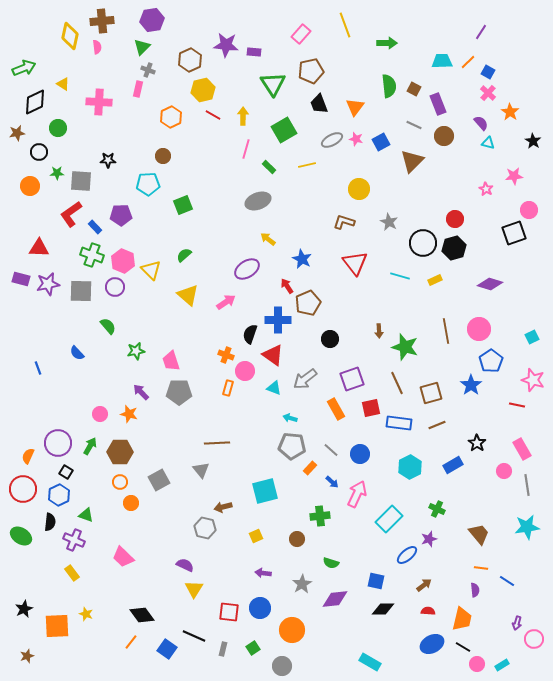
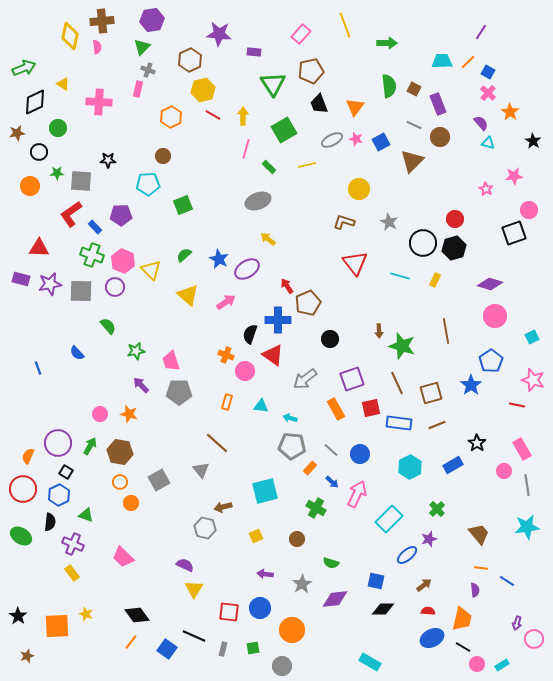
purple star at (226, 45): moved 7 px left, 11 px up
brown circle at (444, 136): moved 4 px left, 1 px down
blue star at (302, 259): moved 83 px left
yellow rectangle at (435, 280): rotated 40 degrees counterclockwise
purple star at (48, 284): moved 2 px right
pink circle at (479, 329): moved 16 px right, 13 px up
green star at (405, 347): moved 3 px left, 1 px up
orange rectangle at (228, 388): moved 1 px left, 14 px down
cyan triangle at (274, 388): moved 13 px left, 18 px down; rotated 14 degrees counterclockwise
purple arrow at (141, 392): moved 7 px up
brown line at (217, 443): rotated 45 degrees clockwise
brown hexagon at (120, 452): rotated 10 degrees clockwise
green cross at (437, 509): rotated 21 degrees clockwise
green cross at (320, 516): moved 4 px left, 8 px up; rotated 36 degrees clockwise
purple cross at (74, 540): moved 1 px left, 4 px down
purple arrow at (263, 573): moved 2 px right, 1 px down
black star at (24, 609): moved 6 px left, 7 px down; rotated 12 degrees counterclockwise
black diamond at (142, 615): moved 5 px left
blue ellipse at (432, 644): moved 6 px up
green square at (253, 648): rotated 24 degrees clockwise
